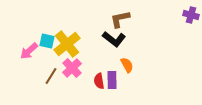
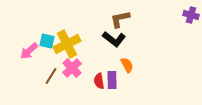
yellow cross: rotated 12 degrees clockwise
